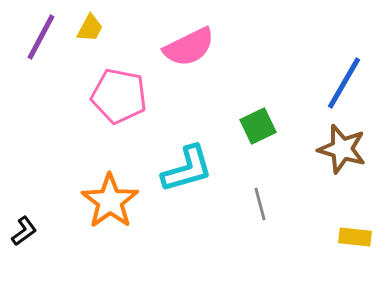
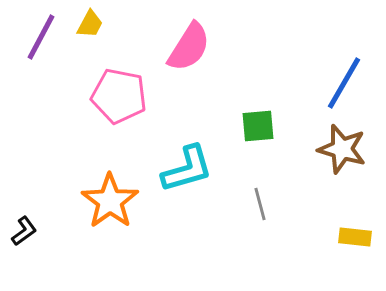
yellow trapezoid: moved 4 px up
pink semicircle: rotated 32 degrees counterclockwise
green square: rotated 21 degrees clockwise
